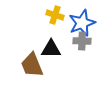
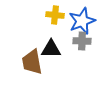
yellow cross: rotated 12 degrees counterclockwise
blue star: moved 2 px up
brown trapezoid: moved 3 px up; rotated 12 degrees clockwise
